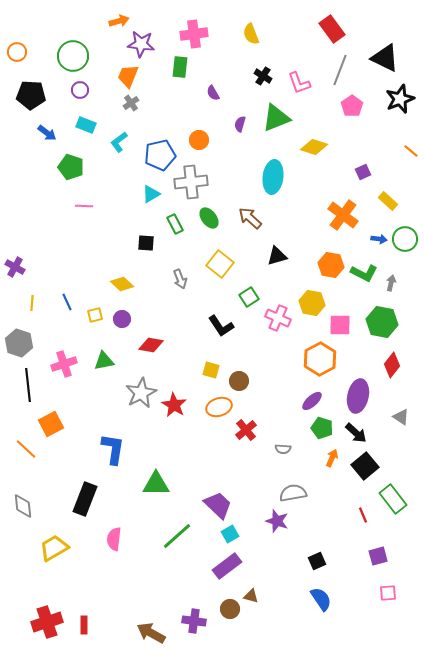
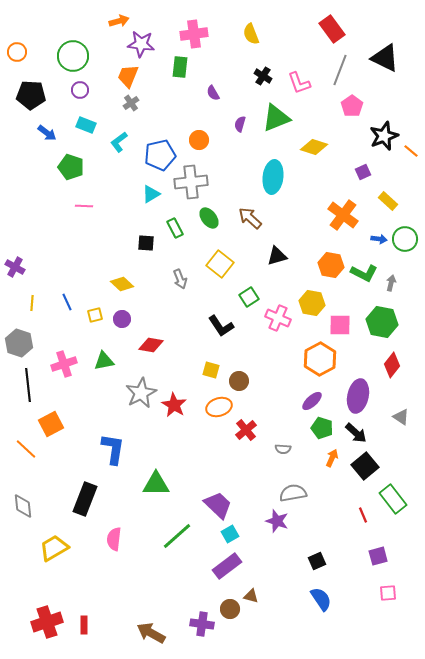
black star at (400, 99): moved 16 px left, 37 px down
green rectangle at (175, 224): moved 4 px down
purple cross at (194, 621): moved 8 px right, 3 px down
